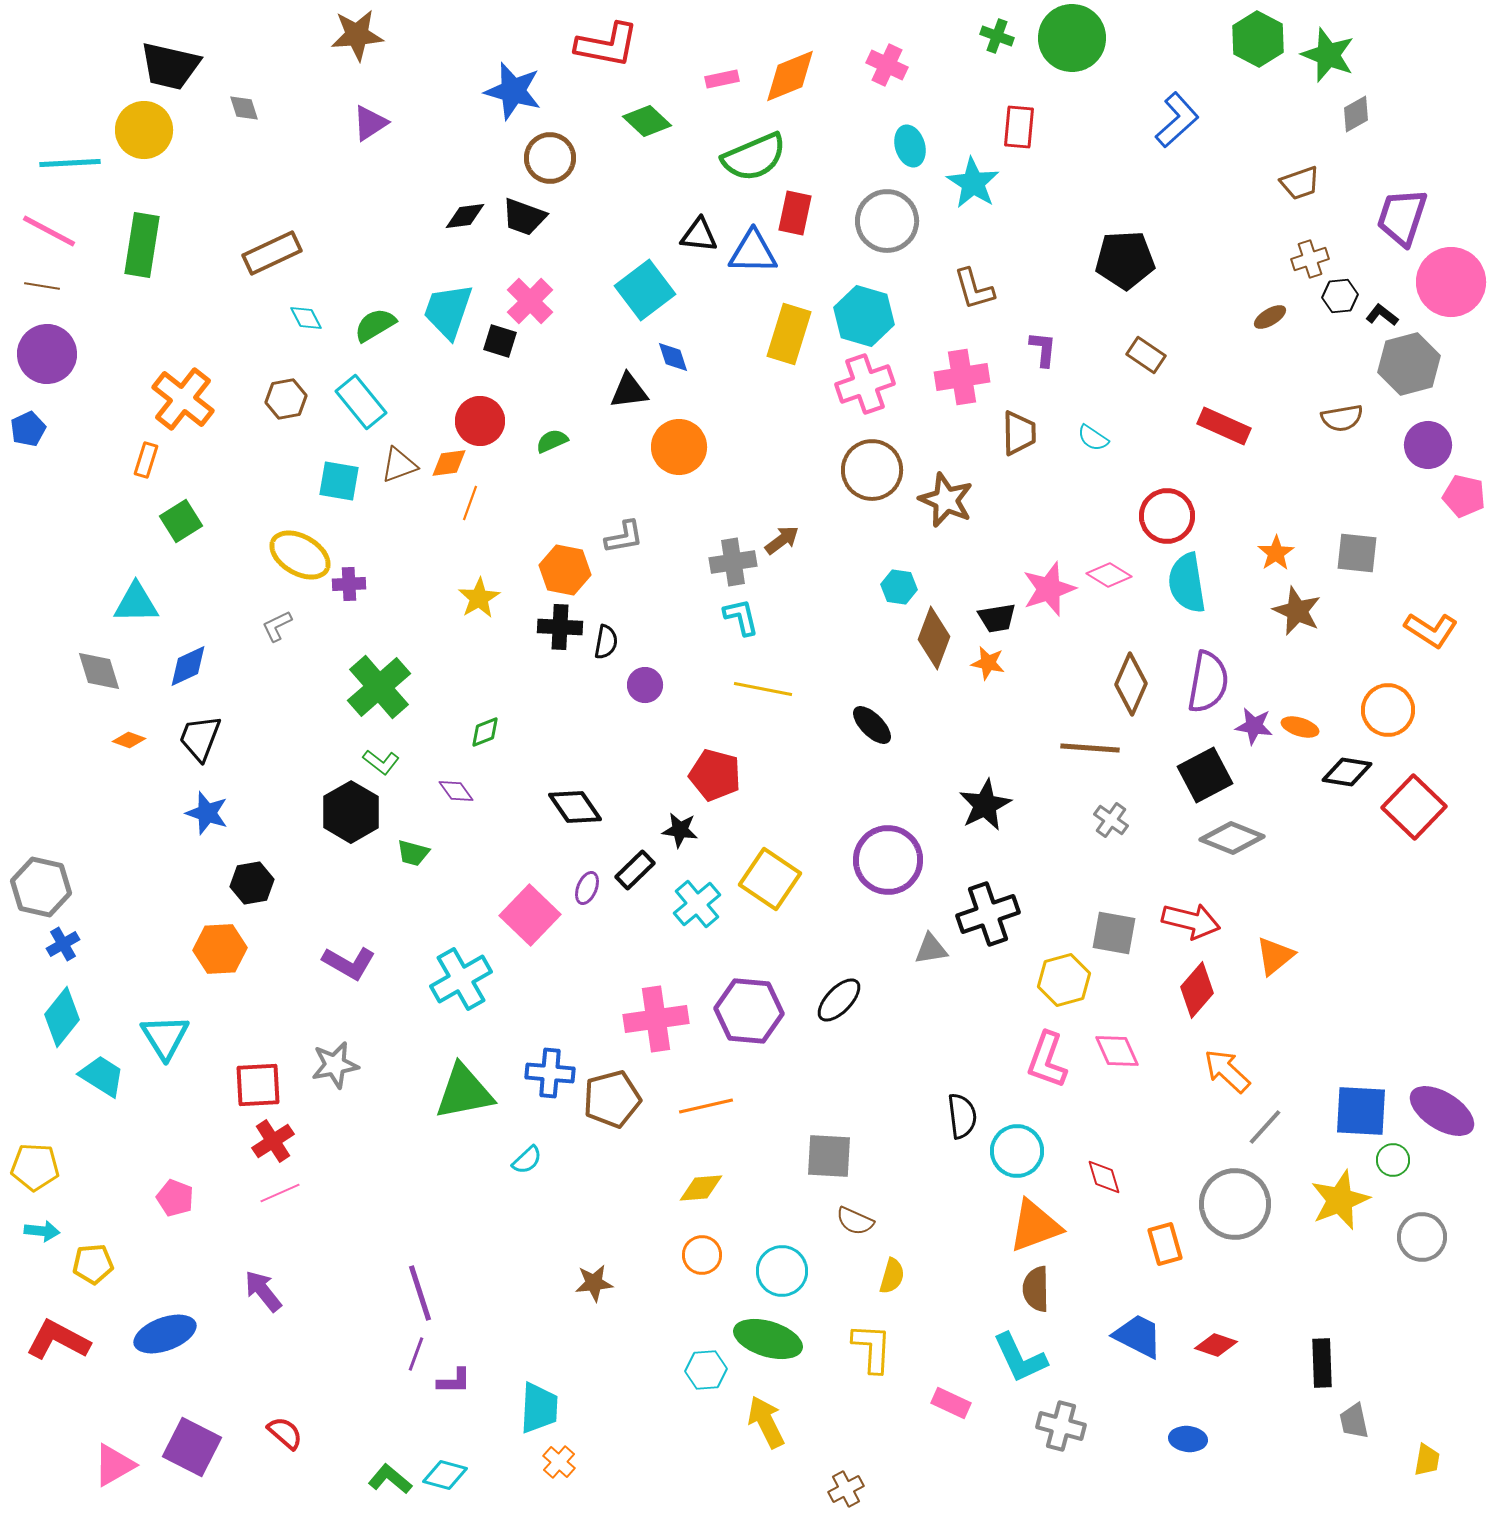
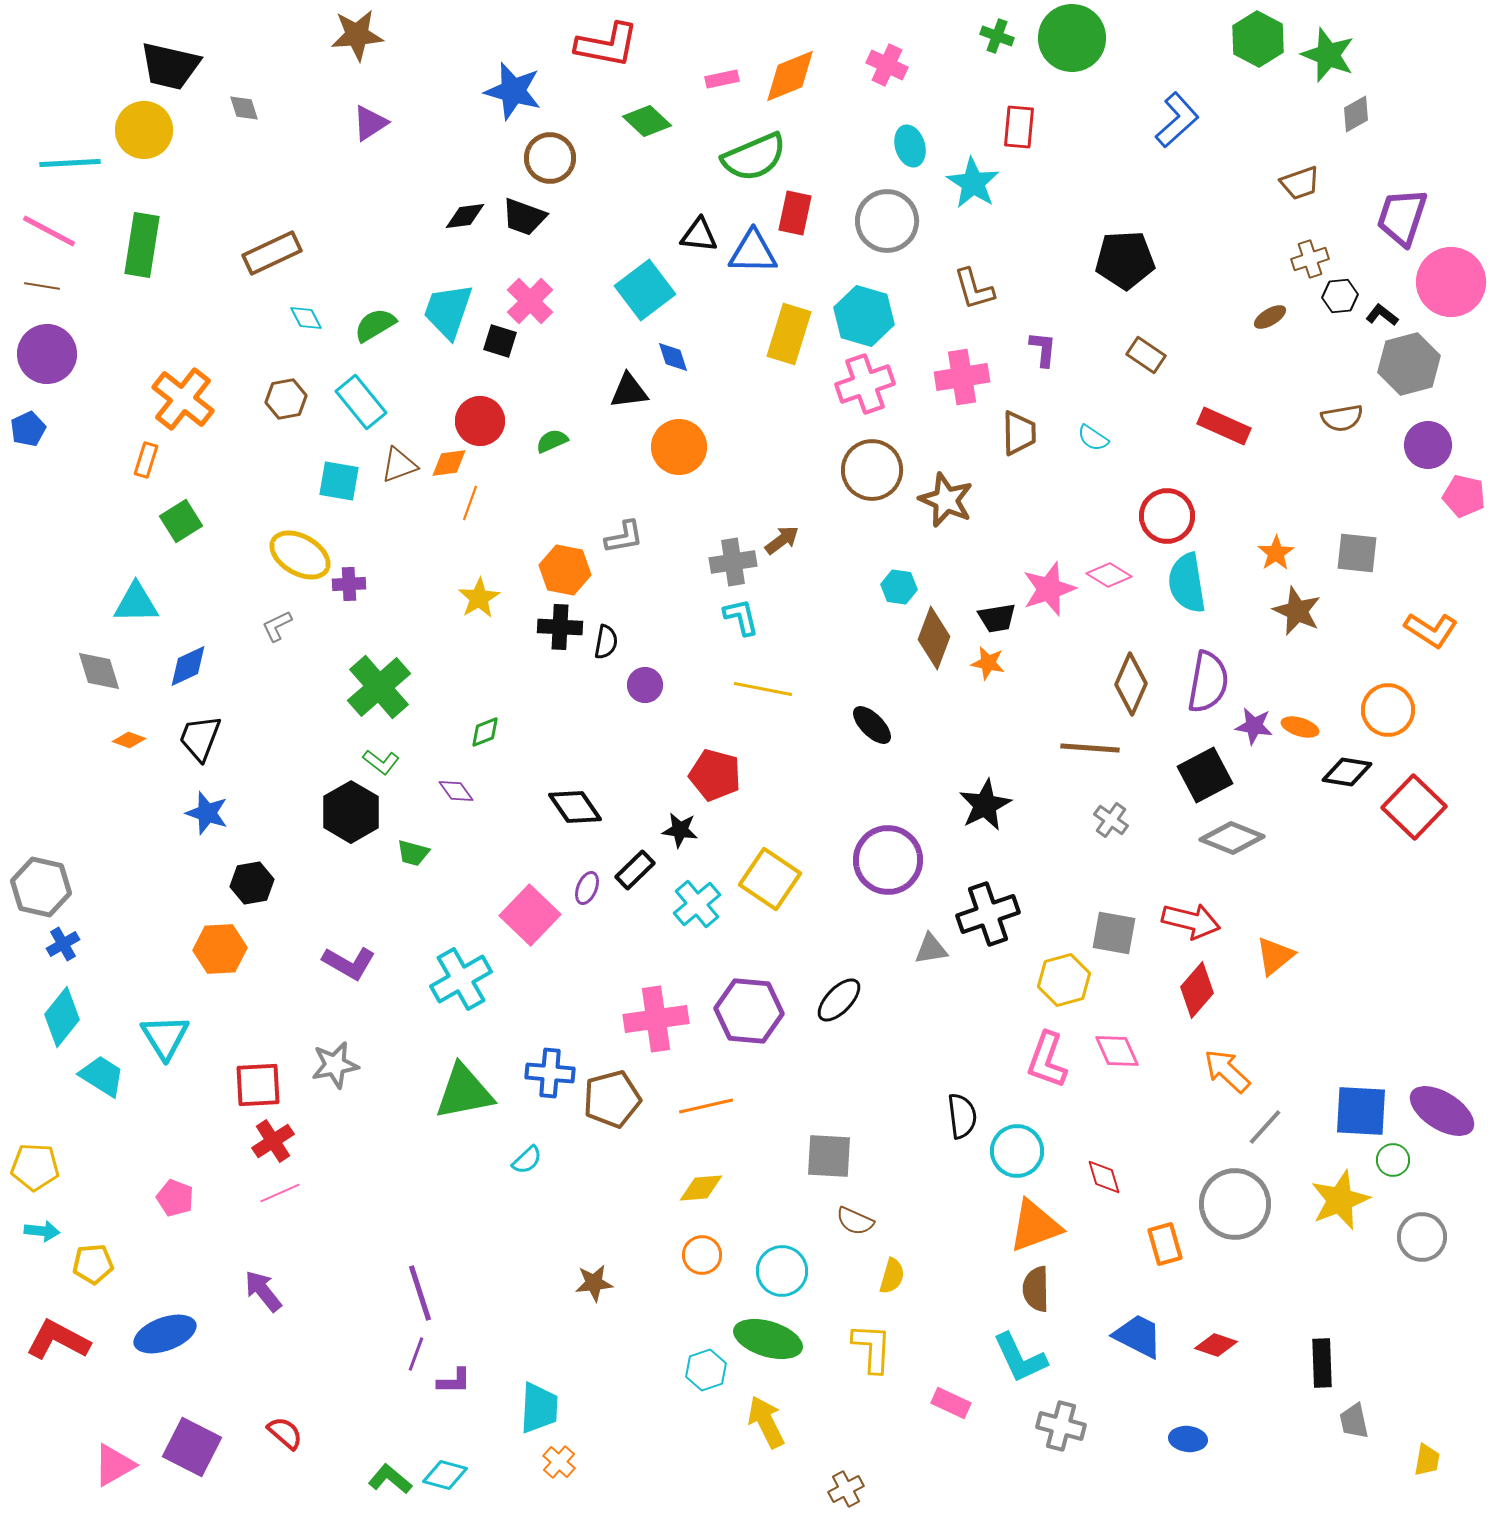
cyan hexagon at (706, 1370): rotated 15 degrees counterclockwise
